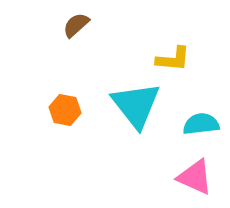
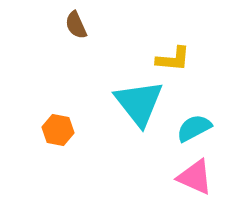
brown semicircle: rotated 72 degrees counterclockwise
cyan triangle: moved 3 px right, 2 px up
orange hexagon: moved 7 px left, 20 px down
cyan semicircle: moved 7 px left, 4 px down; rotated 21 degrees counterclockwise
